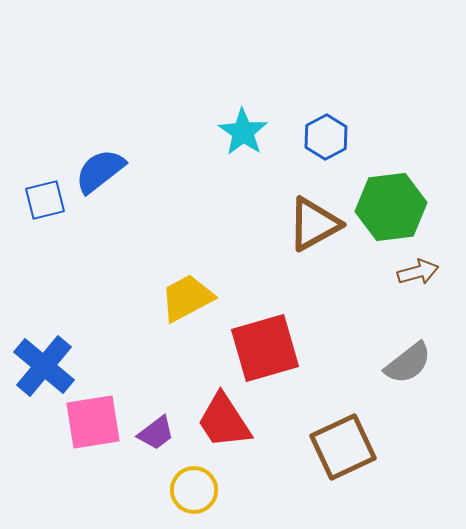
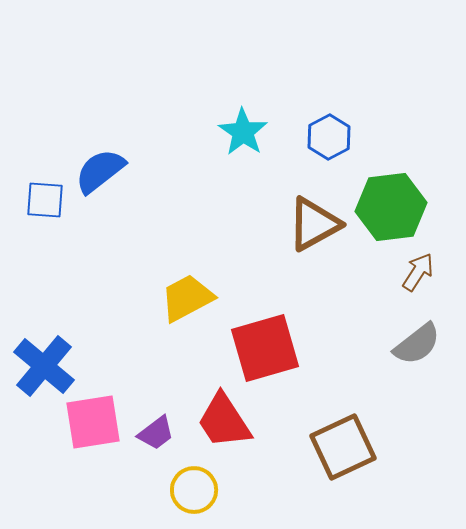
blue hexagon: moved 3 px right
blue square: rotated 18 degrees clockwise
brown arrow: rotated 42 degrees counterclockwise
gray semicircle: moved 9 px right, 19 px up
